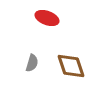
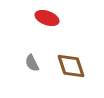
gray semicircle: rotated 138 degrees clockwise
